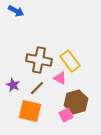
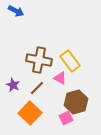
orange square: moved 2 px down; rotated 30 degrees clockwise
pink square: moved 3 px down
